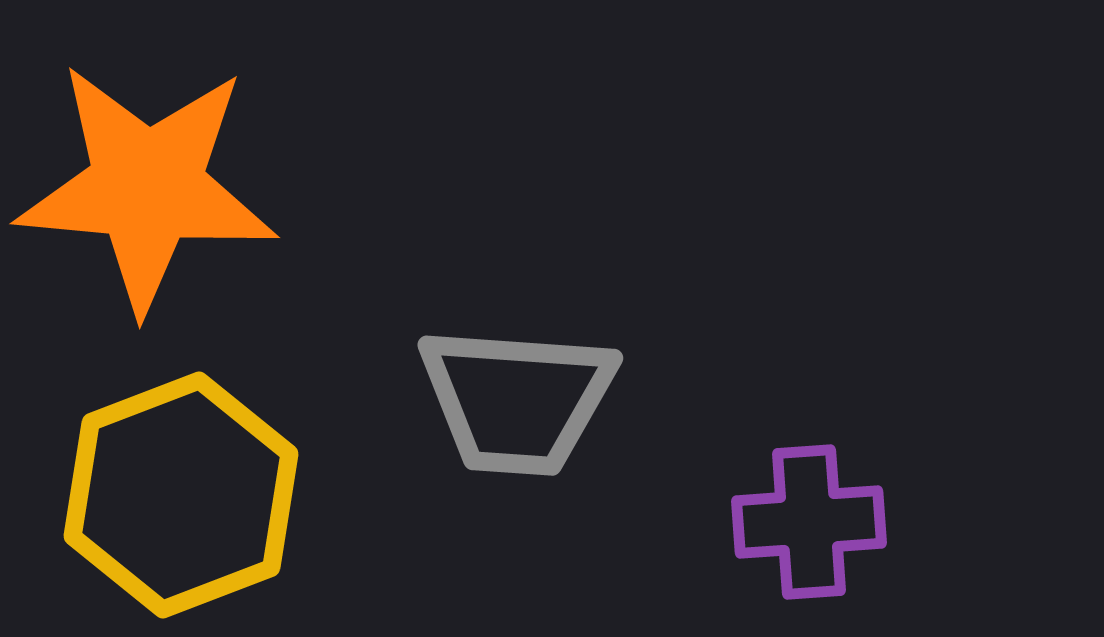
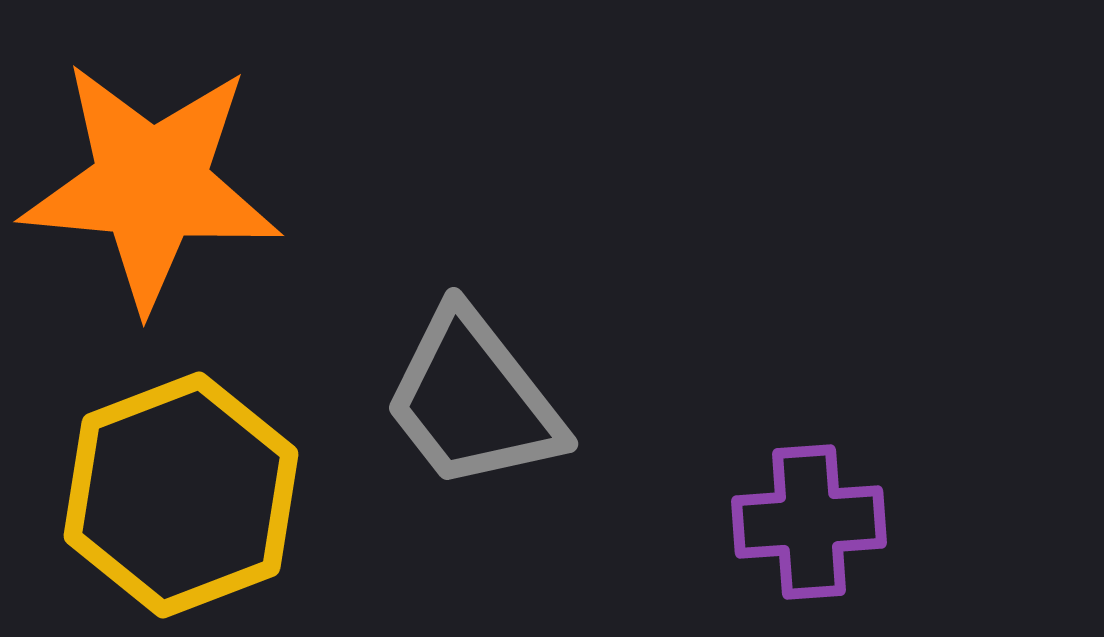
orange star: moved 4 px right, 2 px up
gray trapezoid: moved 44 px left; rotated 48 degrees clockwise
